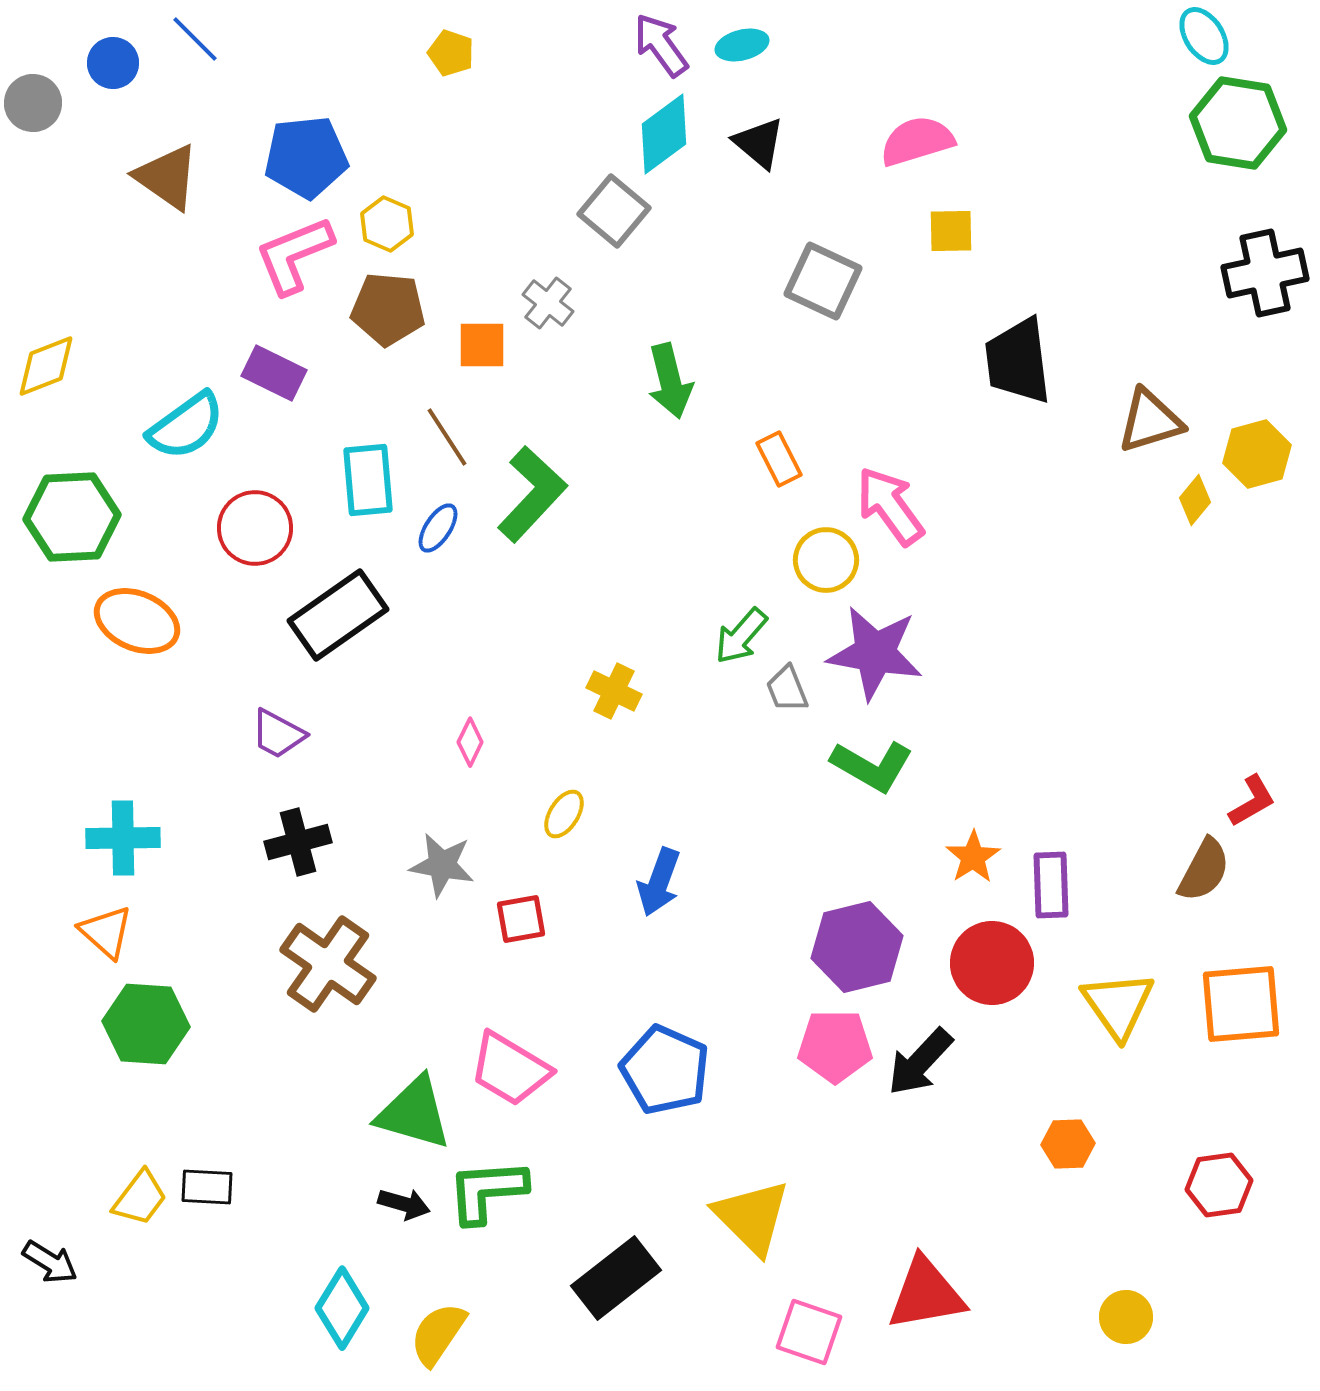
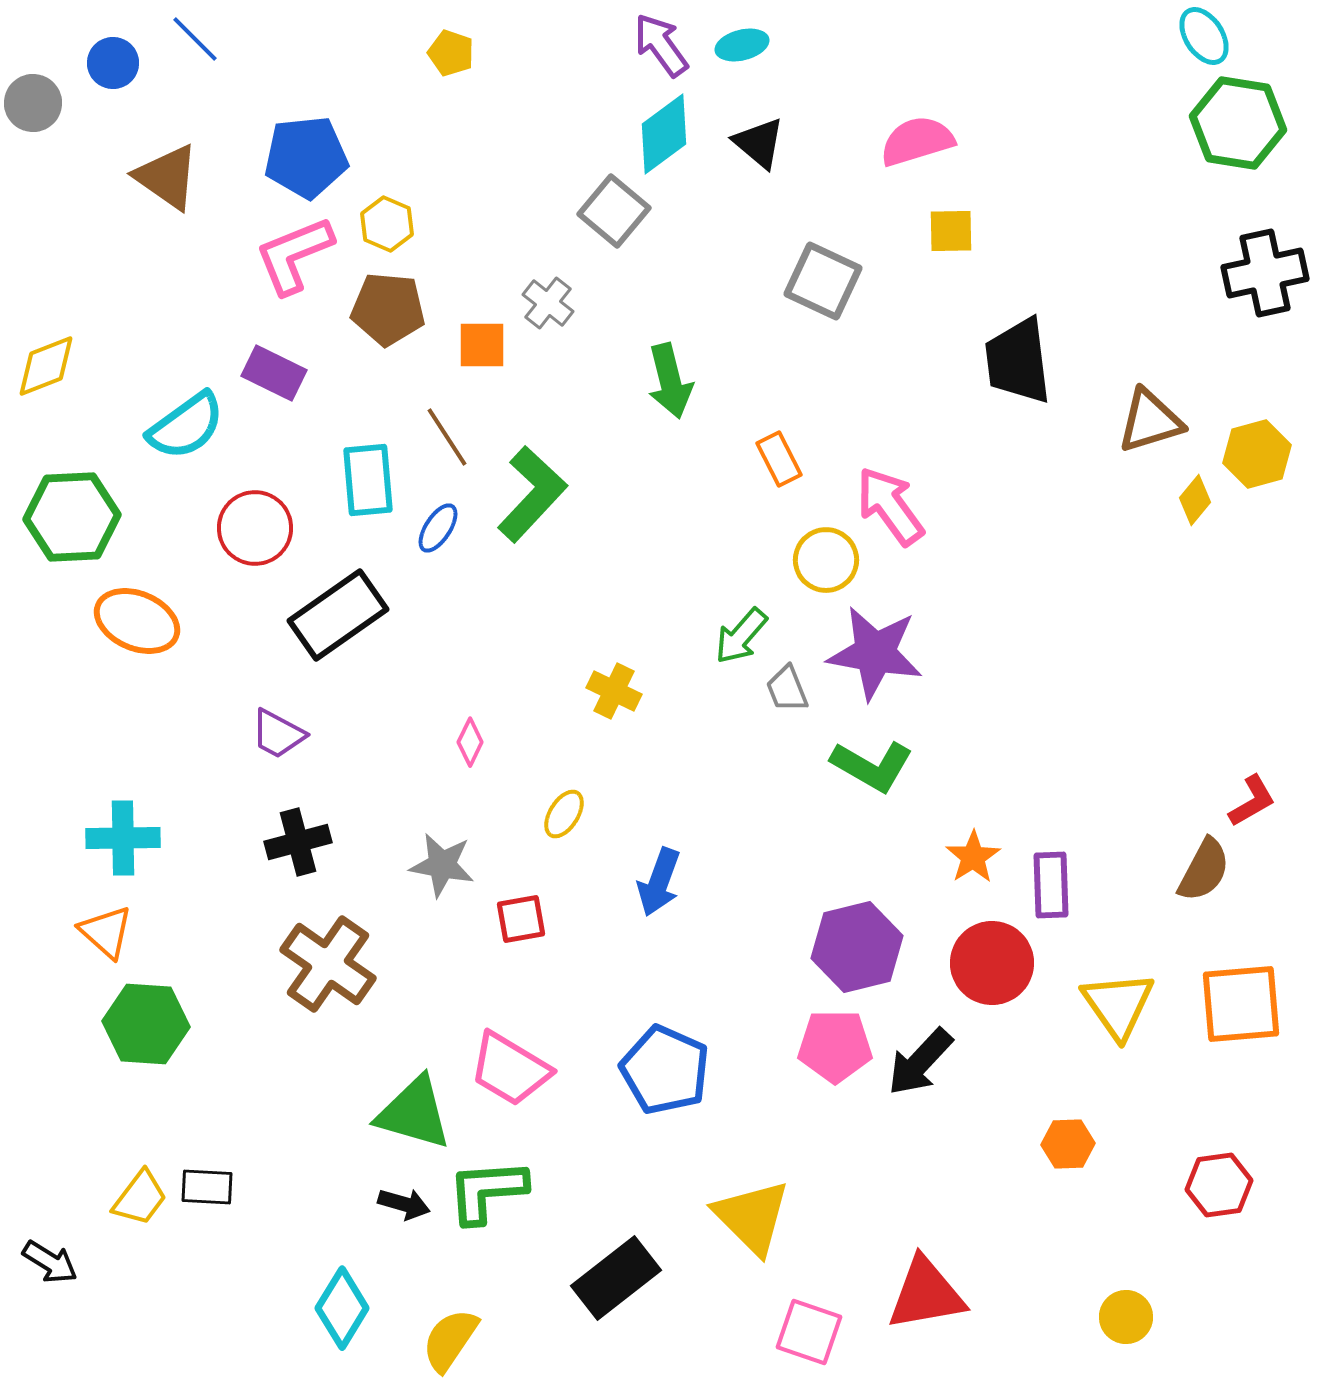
yellow semicircle at (438, 1334): moved 12 px right, 6 px down
